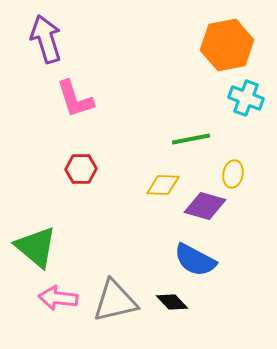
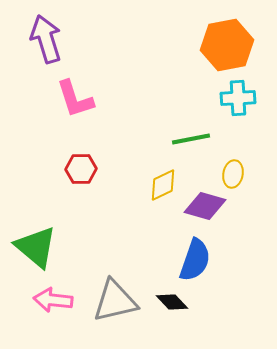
cyan cross: moved 8 px left; rotated 24 degrees counterclockwise
yellow diamond: rotated 28 degrees counterclockwise
blue semicircle: rotated 99 degrees counterclockwise
pink arrow: moved 5 px left, 2 px down
